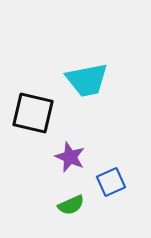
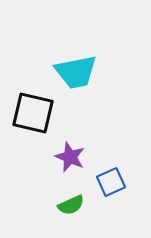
cyan trapezoid: moved 11 px left, 8 px up
